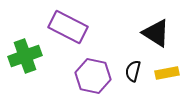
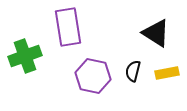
purple rectangle: rotated 54 degrees clockwise
